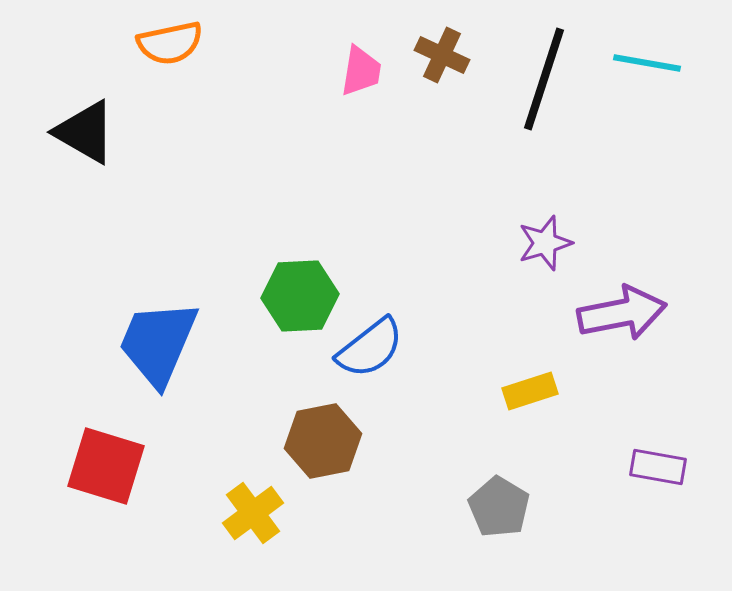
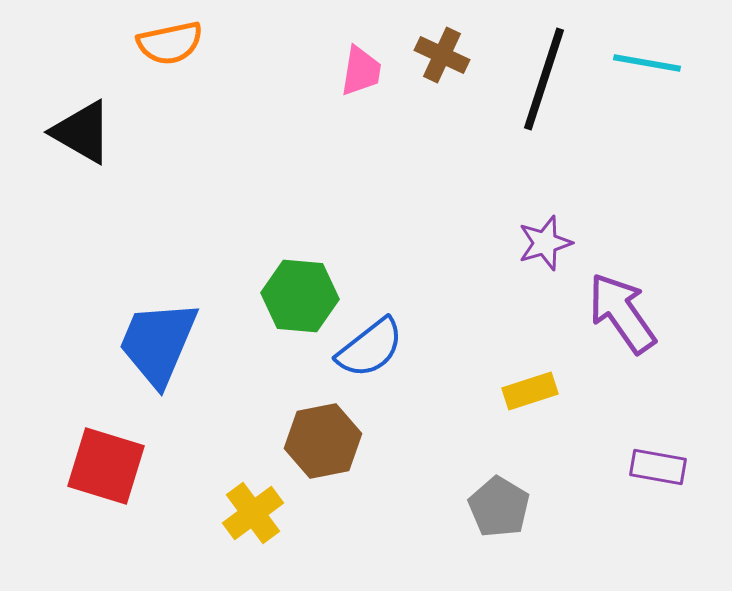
black triangle: moved 3 px left
green hexagon: rotated 8 degrees clockwise
purple arrow: rotated 114 degrees counterclockwise
